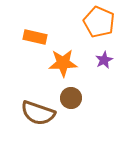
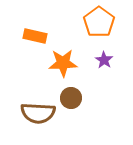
orange pentagon: rotated 12 degrees clockwise
orange rectangle: moved 1 px up
purple star: rotated 12 degrees counterclockwise
brown semicircle: rotated 16 degrees counterclockwise
